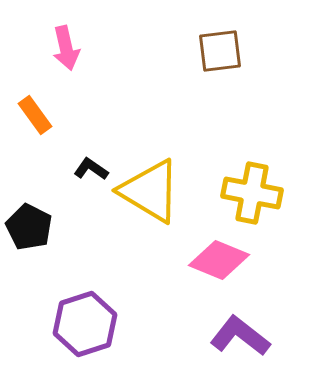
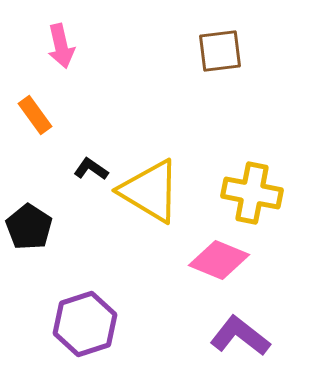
pink arrow: moved 5 px left, 2 px up
black pentagon: rotated 6 degrees clockwise
